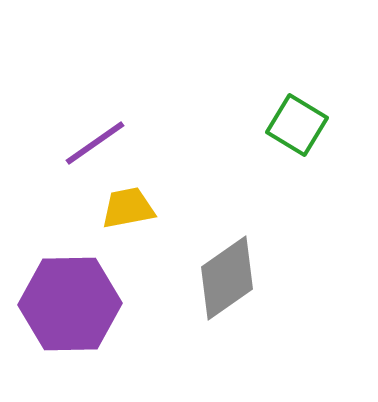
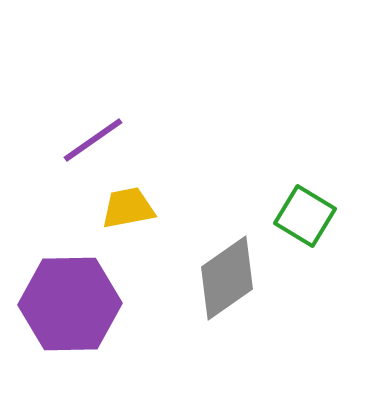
green square: moved 8 px right, 91 px down
purple line: moved 2 px left, 3 px up
